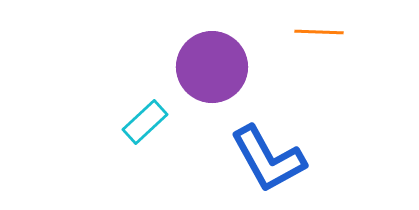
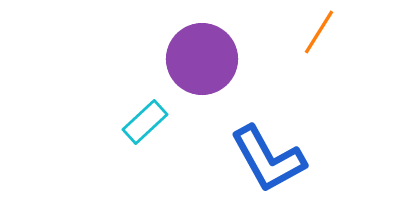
orange line: rotated 60 degrees counterclockwise
purple circle: moved 10 px left, 8 px up
